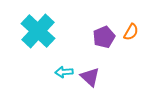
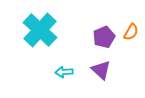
cyan cross: moved 2 px right, 1 px up
purple triangle: moved 11 px right, 7 px up
